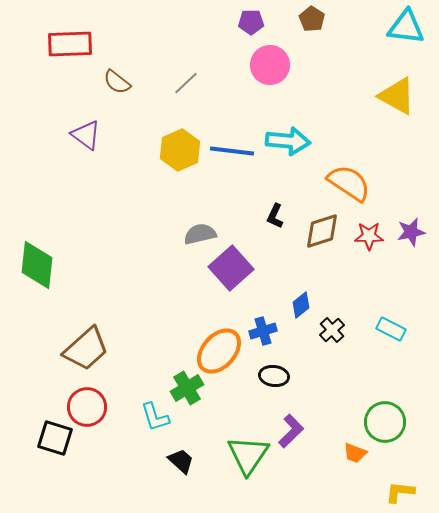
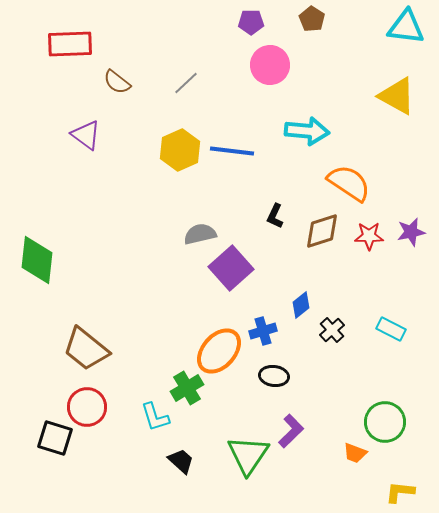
cyan arrow: moved 19 px right, 10 px up
green diamond: moved 5 px up
brown trapezoid: rotated 81 degrees clockwise
